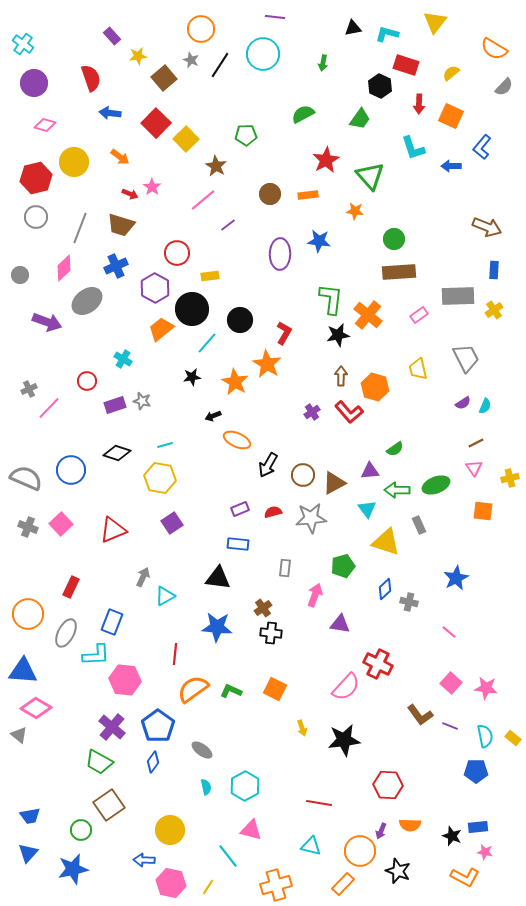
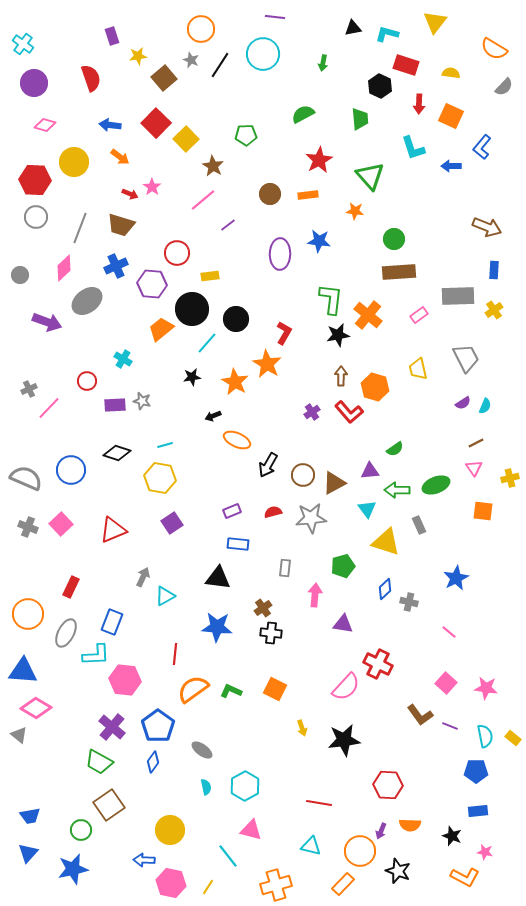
purple rectangle at (112, 36): rotated 24 degrees clockwise
yellow semicircle at (451, 73): rotated 48 degrees clockwise
blue arrow at (110, 113): moved 12 px down
green trapezoid at (360, 119): rotated 40 degrees counterclockwise
red star at (326, 160): moved 7 px left
brown star at (216, 166): moved 3 px left
red hexagon at (36, 178): moved 1 px left, 2 px down; rotated 16 degrees clockwise
purple hexagon at (155, 288): moved 3 px left, 4 px up; rotated 24 degrees counterclockwise
black circle at (240, 320): moved 4 px left, 1 px up
purple rectangle at (115, 405): rotated 15 degrees clockwise
purple rectangle at (240, 509): moved 8 px left, 2 px down
pink arrow at (315, 595): rotated 15 degrees counterclockwise
purple triangle at (340, 624): moved 3 px right
pink square at (451, 683): moved 5 px left
blue rectangle at (478, 827): moved 16 px up
